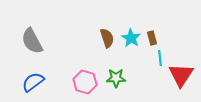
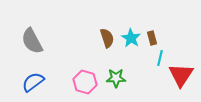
cyan line: rotated 21 degrees clockwise
